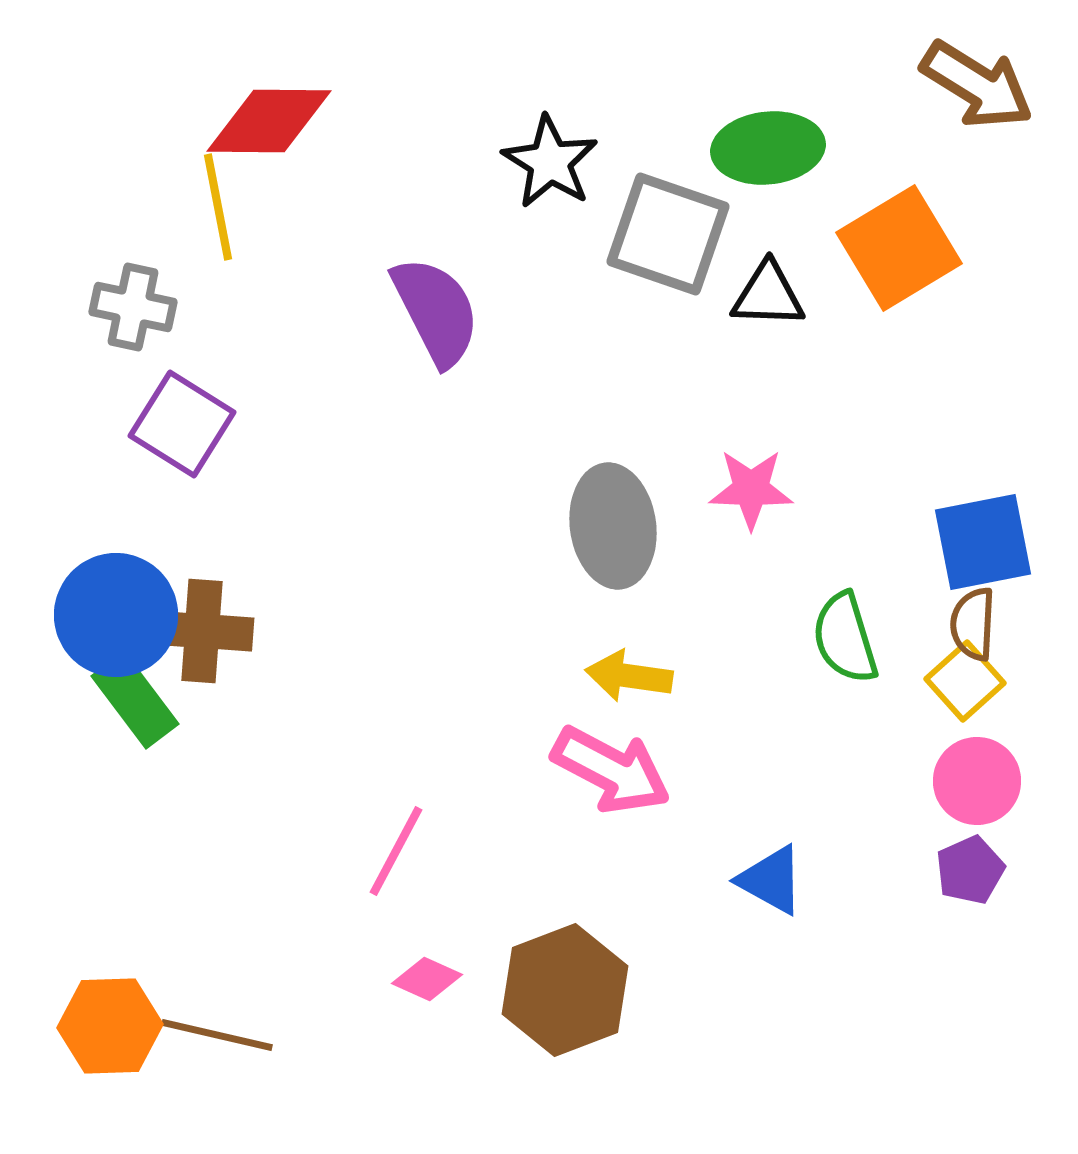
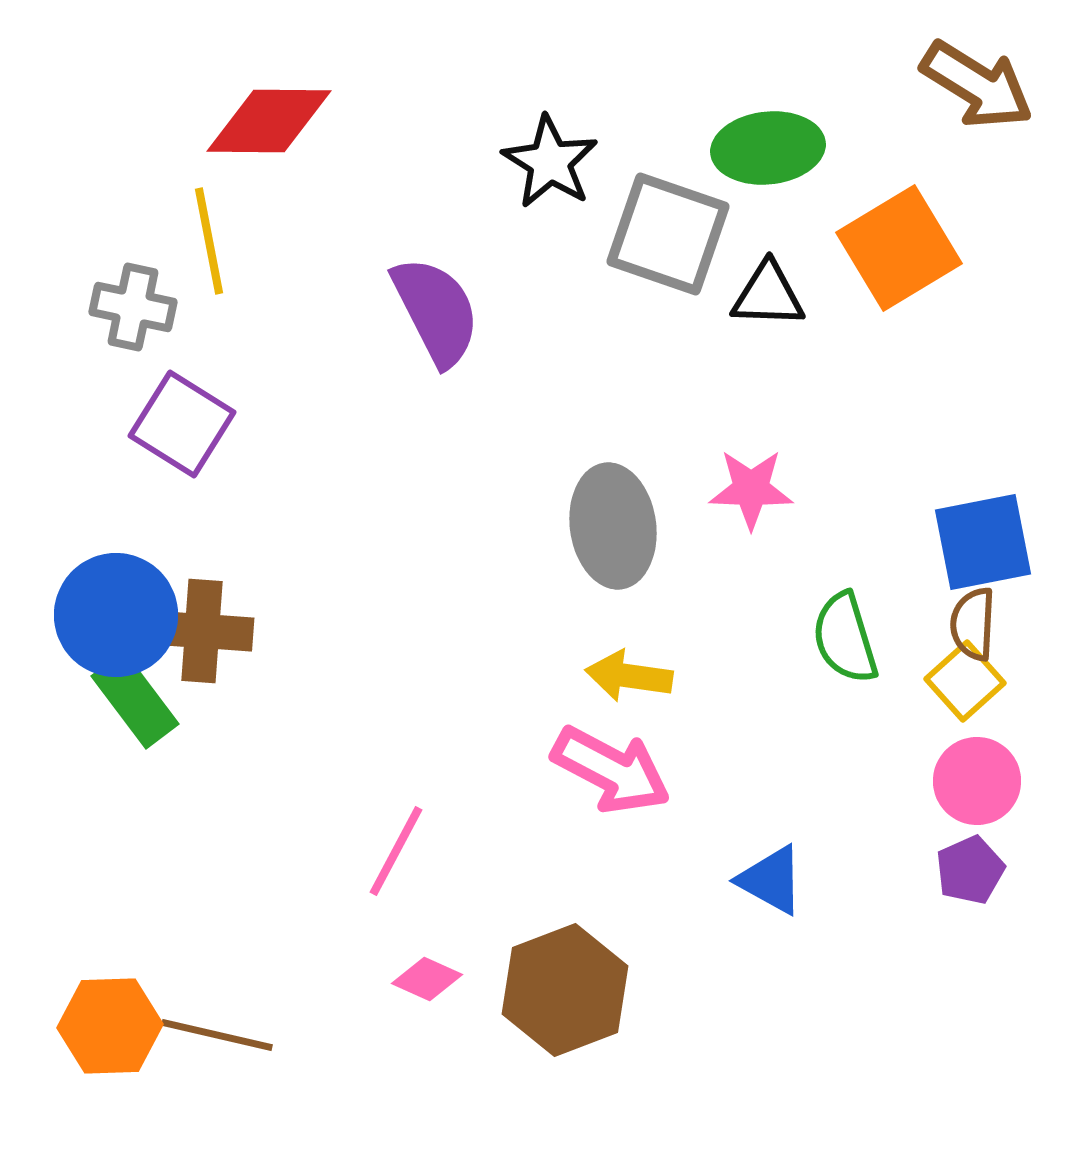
yellow line: moved 9 px left, 34 px down
